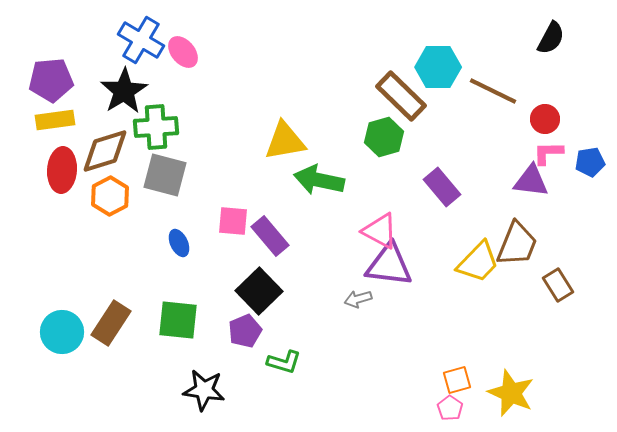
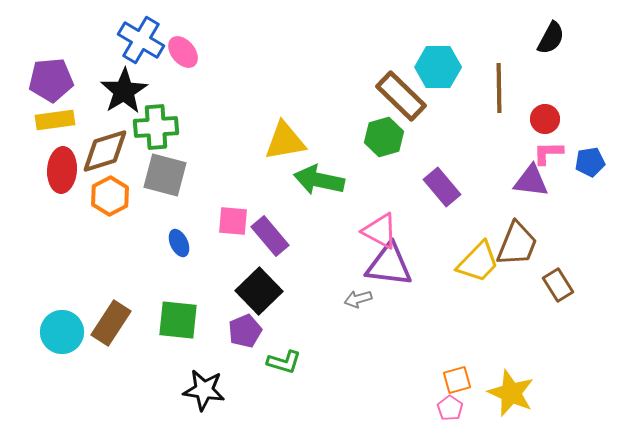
brown line at (493, 91): moved 6 px right, 3 px up; rotated 63 degrees clockwise
